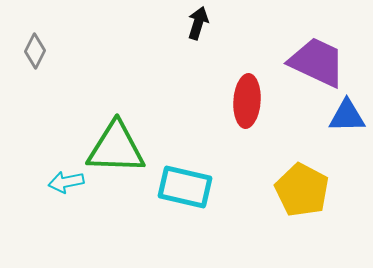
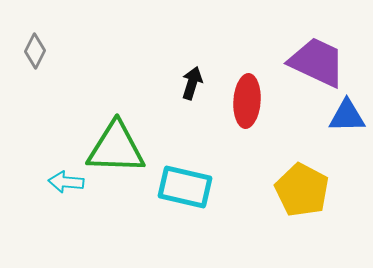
black arrow: moved 6 px left, 60 px down
cyan arrow: rotated 16 degrees clockwise
